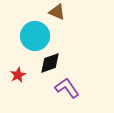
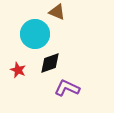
cyan circle: moved 2 px up
red star: moved 5 px up; rotated 21 degrees counterclockwise
purple L-shape: rotated 30 degrees counterclockwise
